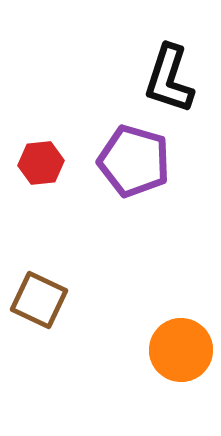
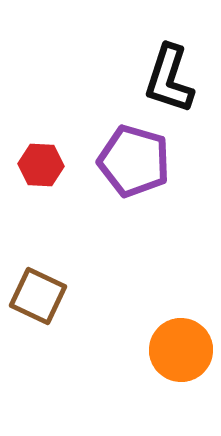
red hexagon: moved 2 px down; rotated 9 degrees clockwise
brown square: moved 1 px left, 4 px up
